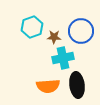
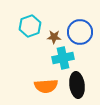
cyan hexagon: moved 2 px left, 1 px up
blue circle: moved 1 px left, 1 px down
orange semicircle: moved 2 px left
